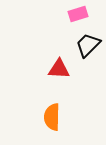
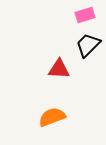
pink rectangle: moved 7 px right, 1 px down
orange semicircle: rotated 68 degrees clockwise
